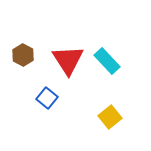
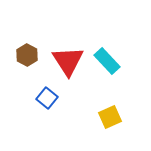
brown hexagon: moved 4 px right
red triangle: moved 1 px down
yellow square: rotated 15 degrees clockwise
